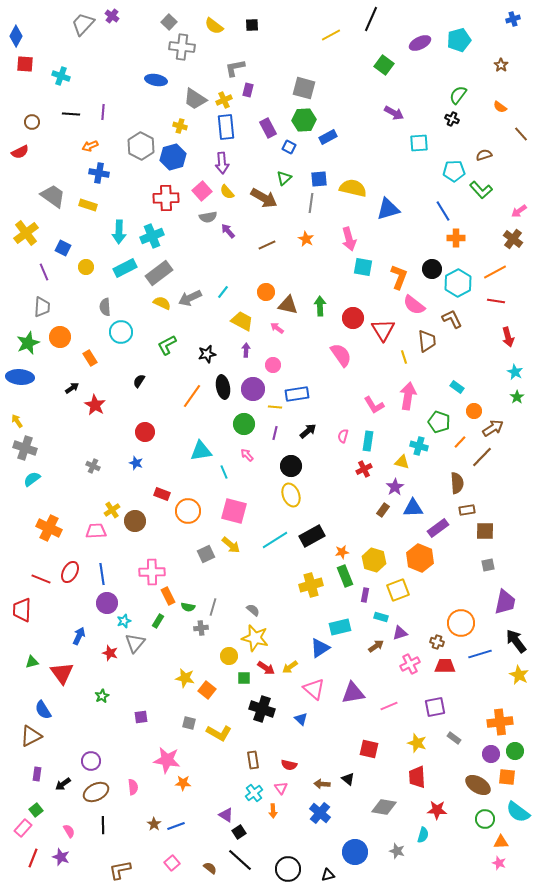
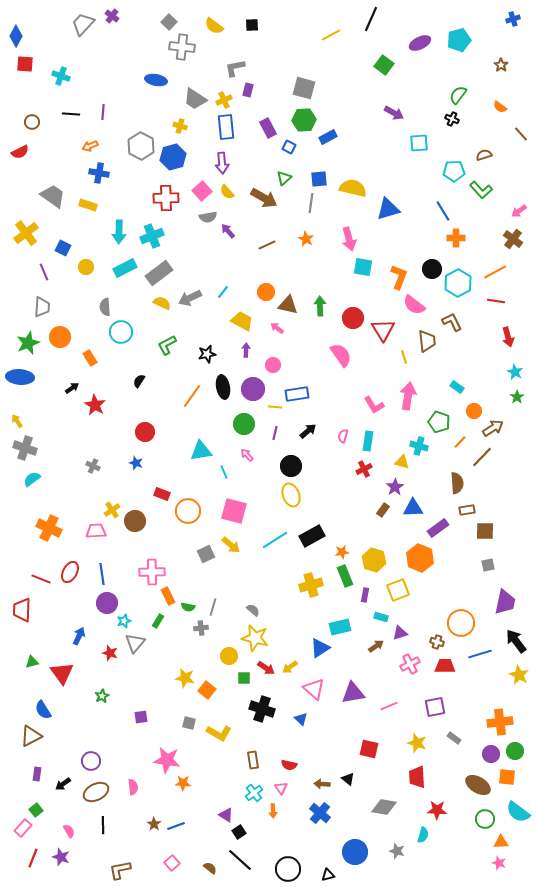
brown L-shape at (452, 319): moved 3 px down
